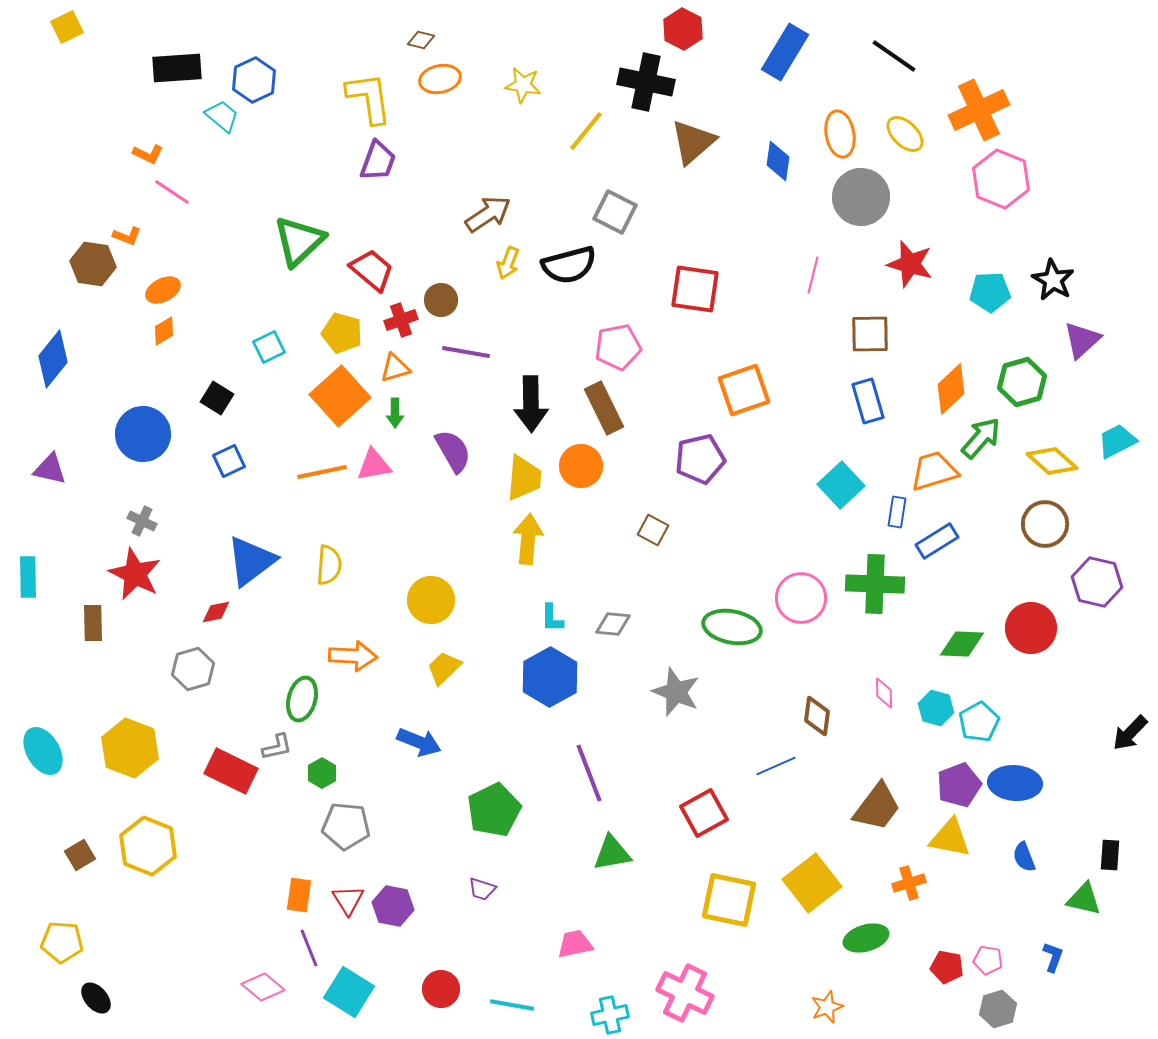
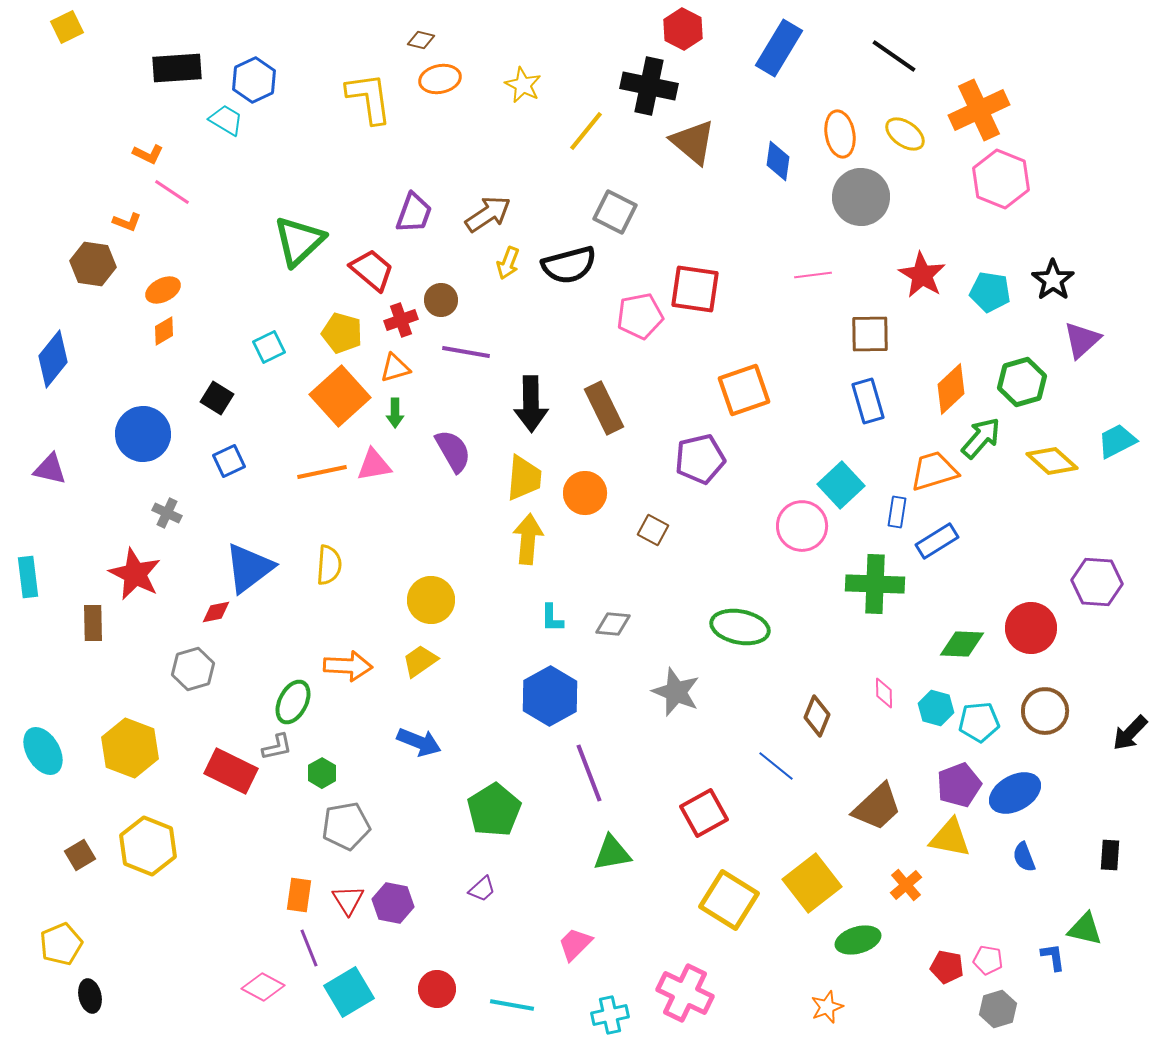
blue rectangle at (785, 52): moved 6 px left, 4 px up
black cross at (646, 82): moved 3 px right, 4 px down
yellow star at (523, 85): rotated 18 degrees clockwise
cyan trapezoid at (222, 116): moved 4 px right, 4 px down; rotated 9 degrees counterclockwise
yellow ellipse at (905, 134): rotated 9 degrees counterclockwise
brown triangle at (693, 142): rotated 39 degrees counterclockwise
purple trapezoid at (378, 161): moved 36 px right, 52 px down
orange L-shape at (127, 236): moved 14 px up
red star at (910, 264): moved 12 px right, 11 px down; rotated 15 degrees clockwise
pink line at (813, 275): rotated 69 degrees clockwise
black star at (1053, 280): rotated 6 degrees clockwise
cyan pentagon at (990, 292): rotated 12 degrees clockwise
pink pentagon at (618, 347): moved 22 px right, 31 px up
orange circle at (581, 466): moved 4 px right, 27 px down
gray cross at (142, 521): moved 25 px right, 8 px up
brown circle at (1045, 524): moved 187 px down
blue triangle at (251, 561): moved 2 px left, 7 px down
cyan rectangle at (28, 577): rotated 6 degrees counterclockwise
purple hexagon at (1097, 582): rotated 9 degrees counterclockwise
pink circle at (801, 598): moved 1 px right, 72 px up
green ellipse at (732, 627): moved 8 px right
orange arrow at (353, 656): moved 5 px left, 10 px down
yellow trapezoid at (444, 668): moved 24 px left, 7 px up; rotated 9 degrees clockwise
blue hexagon at (550, 677): moved 19 px down
green ellipse at (302, 699): moved 9 px left, 3 px down; rotated 12 degrees clockwise
brown diamond at (817, 716): rotated 15 degrees clockwise
cyan pentagon at (979, 722): rotated 24 degrees clockwise
blue line at (776, 766): rotated 63 degrees clockwise
blue ellipse at (1015, 783): moved 10 px down; rotated 33 degrees counterclockwise
brown trapezoid at (877, 807): rotated 10 degrees clockwise
green pentagon at (494, 810): rotated 6 degrees counterclockwise
gray pentagon at (346, 826): rotated 15 degrees counterclockwise
orange cross at (909, 883): moved 3 px left, 2 px down; rotated 24 degrees counterclockwise
purple trapezoid at (482, 889): rotated 60 degrees counterclockwise
green triangle at (1084, 899): moved 1 px right, 30 px down
yellow square at (729, 900): rotated 20 degrees clockwise
purple hexagon at (393, 906): moved 3 px up
green ellipse at (866, 938): moved 8 px left, 2 px down
yellow pentagon at (62, 942): moved 1 px left, 2 px down; rotated 27 degrees counterclockwise
pink trapezoid at (575, 944): rotated 33 degrees counterclockwise
blue L-shape at (1053, 957): rotated 28 degrees counterclockwise
pink diamond at (263, 987): rotated 12 degrees counterclockwise
red circle at (441, 989): moved 4 px left
cyan square at (349, 992): rotated 27 degrees clockwise
black ellipse at (96, 998): moved 6 px left, 2 px up; rotated 28 degrees clockwise
